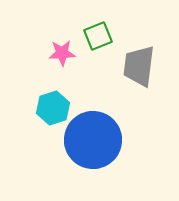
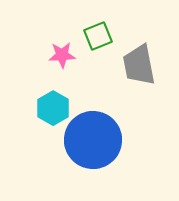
pink star: moved 2 px down
gray trapezoid: moved 1 px up; rotated 18 degrees counterclockwise
cyan hexagon: rotated 12 degrees counterclockwise
